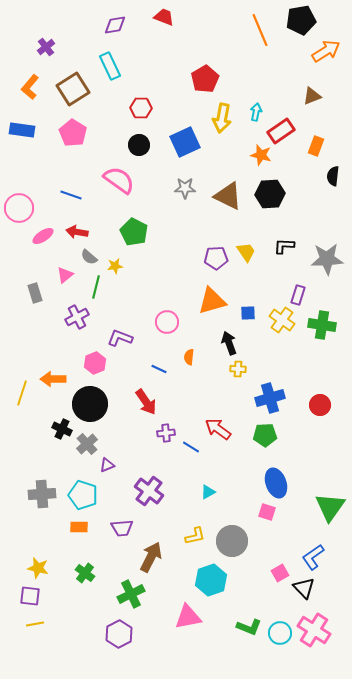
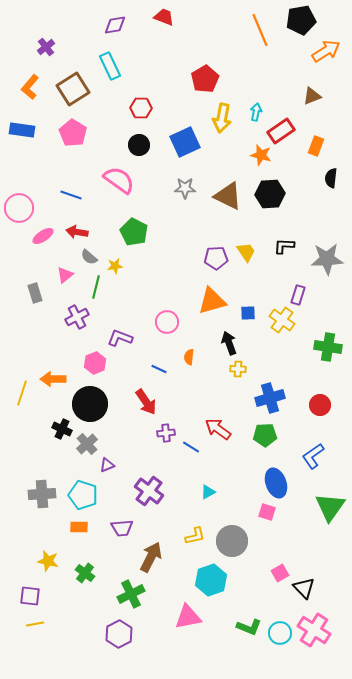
black semicircle at (333, 176): moved 2 px left, 2 px down
green cross at (322, 325): moved 6 px right, 22 px down
blue L-shape at (313, 557): moved 101 px up
yellow star at (38, 568): moved 10 px right, 7 px up
